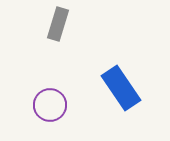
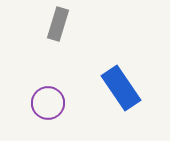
purple circle: moved 2 px left, 2 px up
